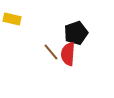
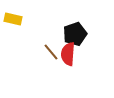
yellow rectangle: moved 1 px right
black pentagon: moved 1 px left, 1 px down
